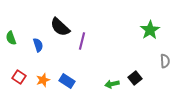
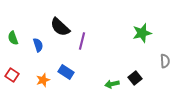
green star: moved 8 px left, 3 px down; rotated 18 degrees clockwise
green semicircle: moved 2 px right
red square: moved 7 px left, 2 px up
blue rectangle: moved 1 px left, 9 px up
